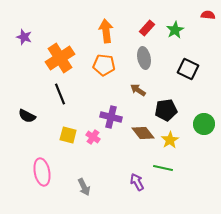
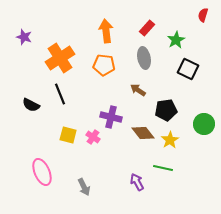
red semicircle: moved 5 px left; rotated 80 degrees counterclockwise
green star: moved 1 px right, 10 px down
black semicircle: moved 4 px right, 11 px up
pink ellipse: rotated 12 degrees counterclockwise
